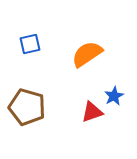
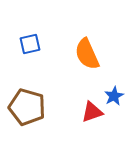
orange semicircle: rotated 80 degrees counterclockwise
